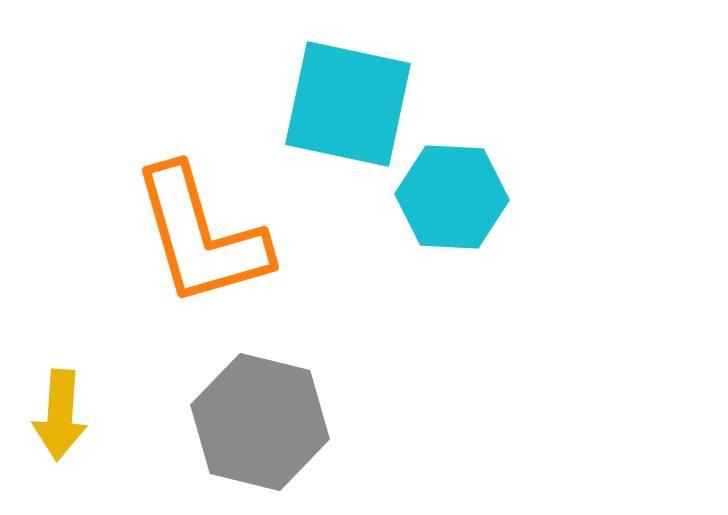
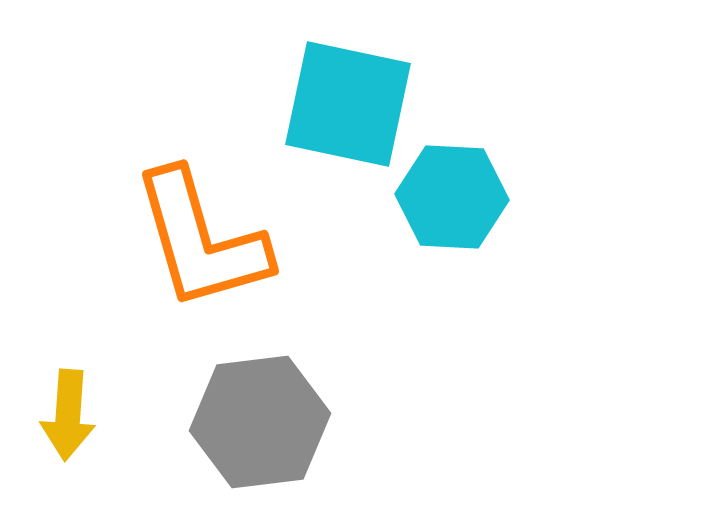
orange L-shape: moved 4 px down
yellow arrow: moved 8 px right
gray hexagon: rotated 21 degrees counterclockwise
